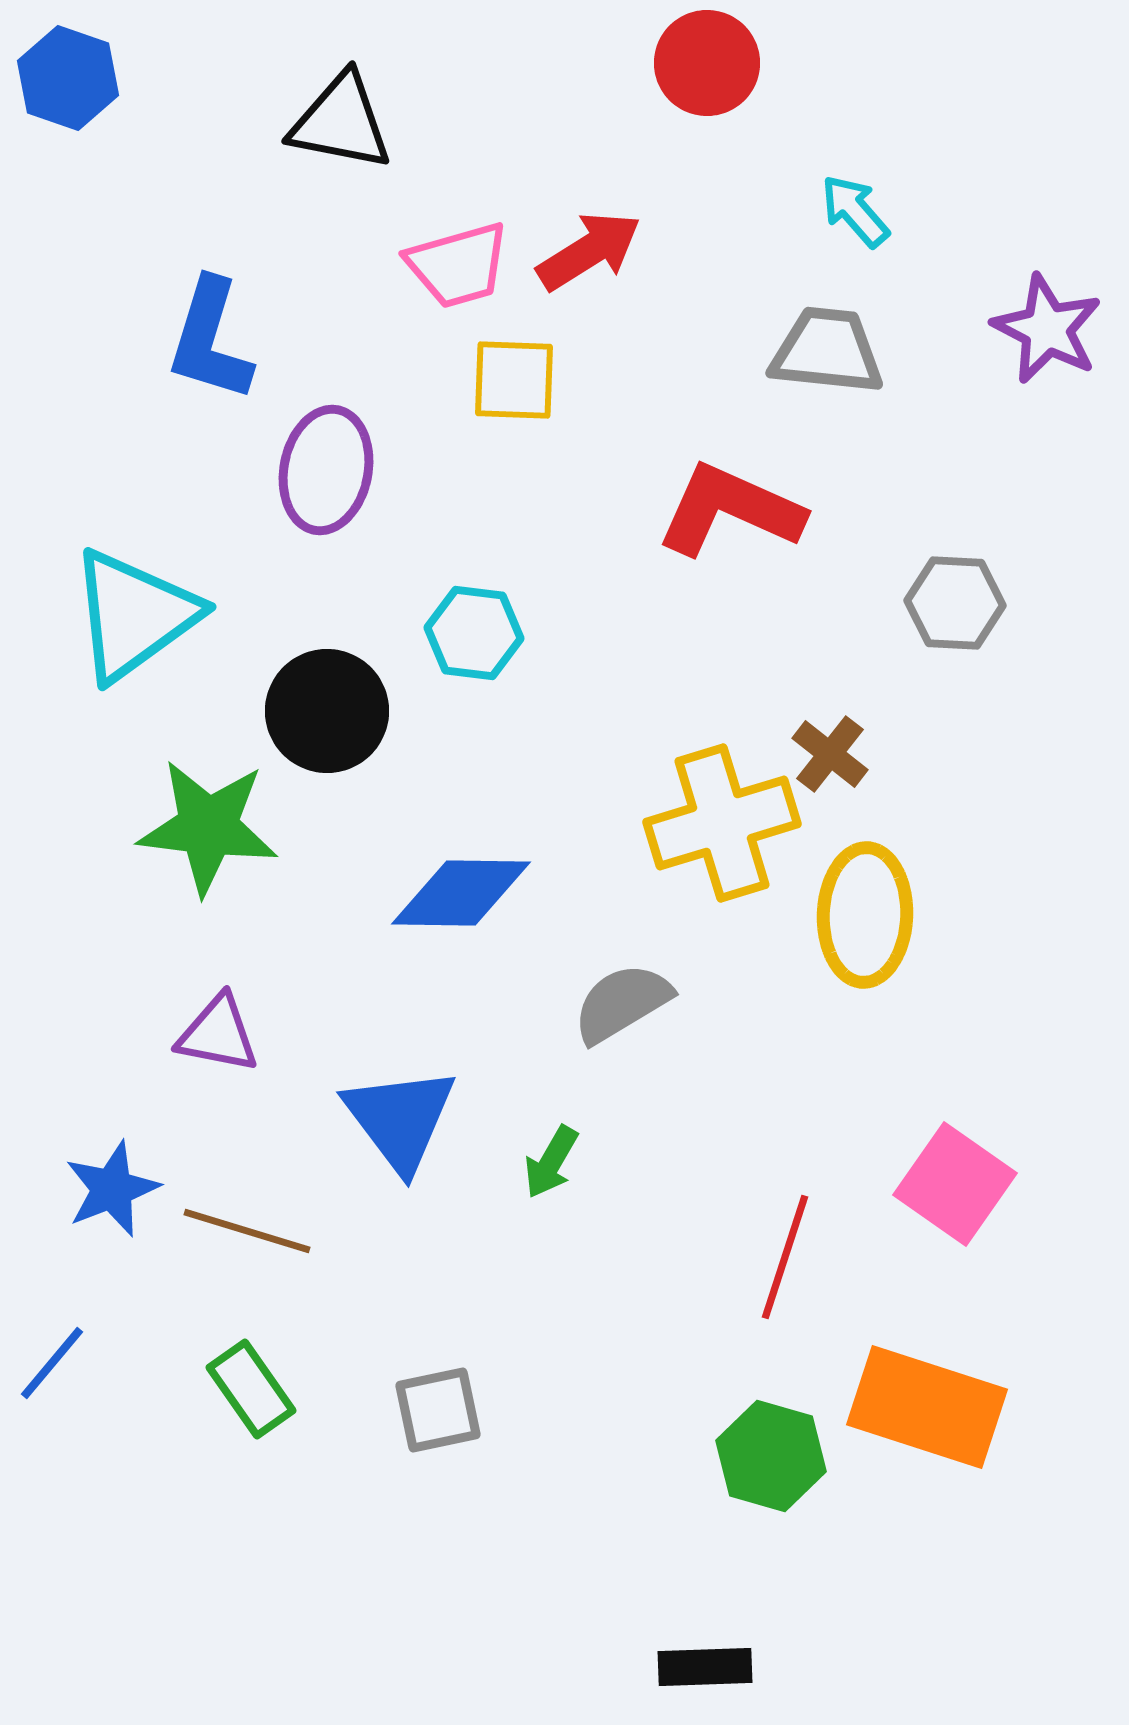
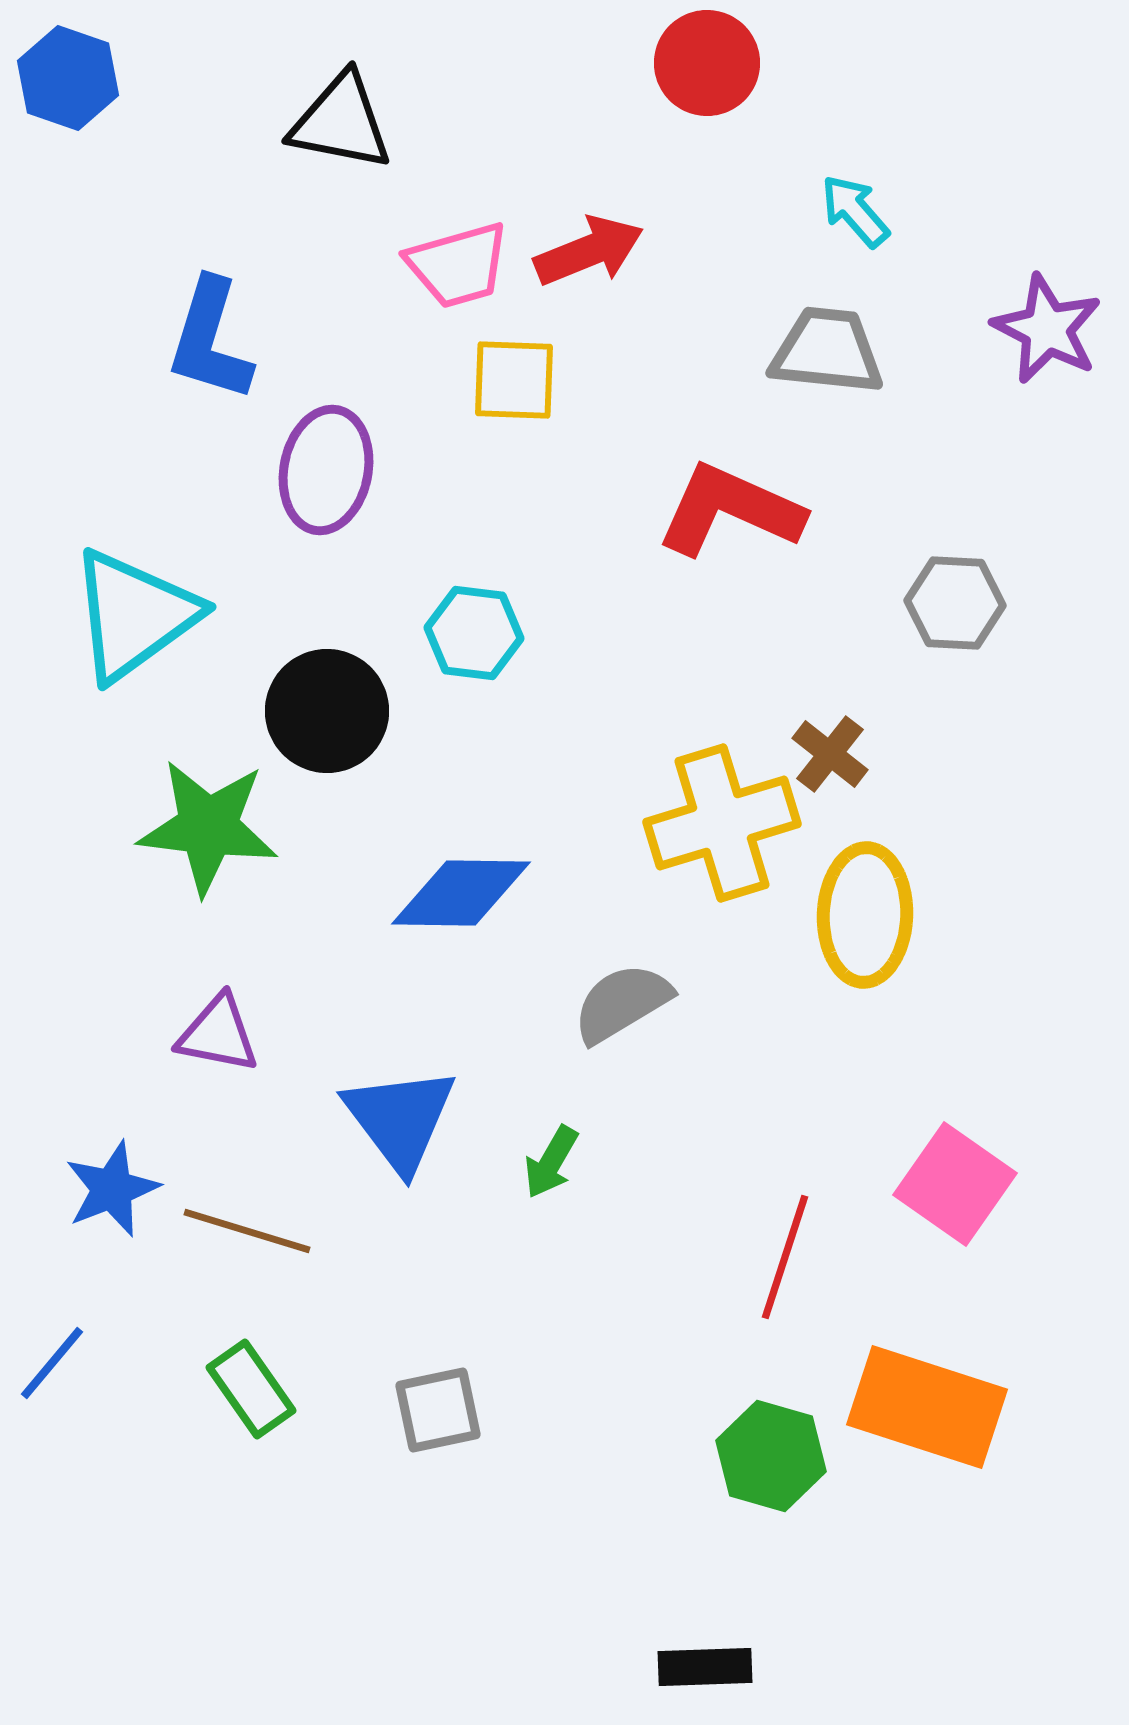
red arrow: rotated 10 degrees clockwise
